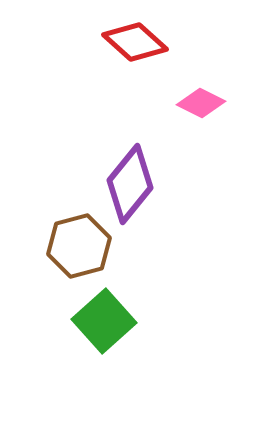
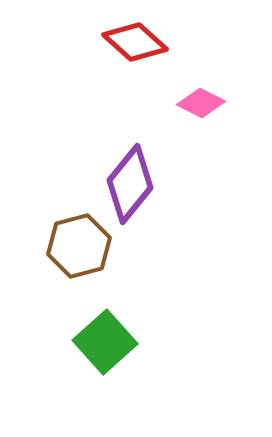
green square: moved 1 px right, 21 px down
